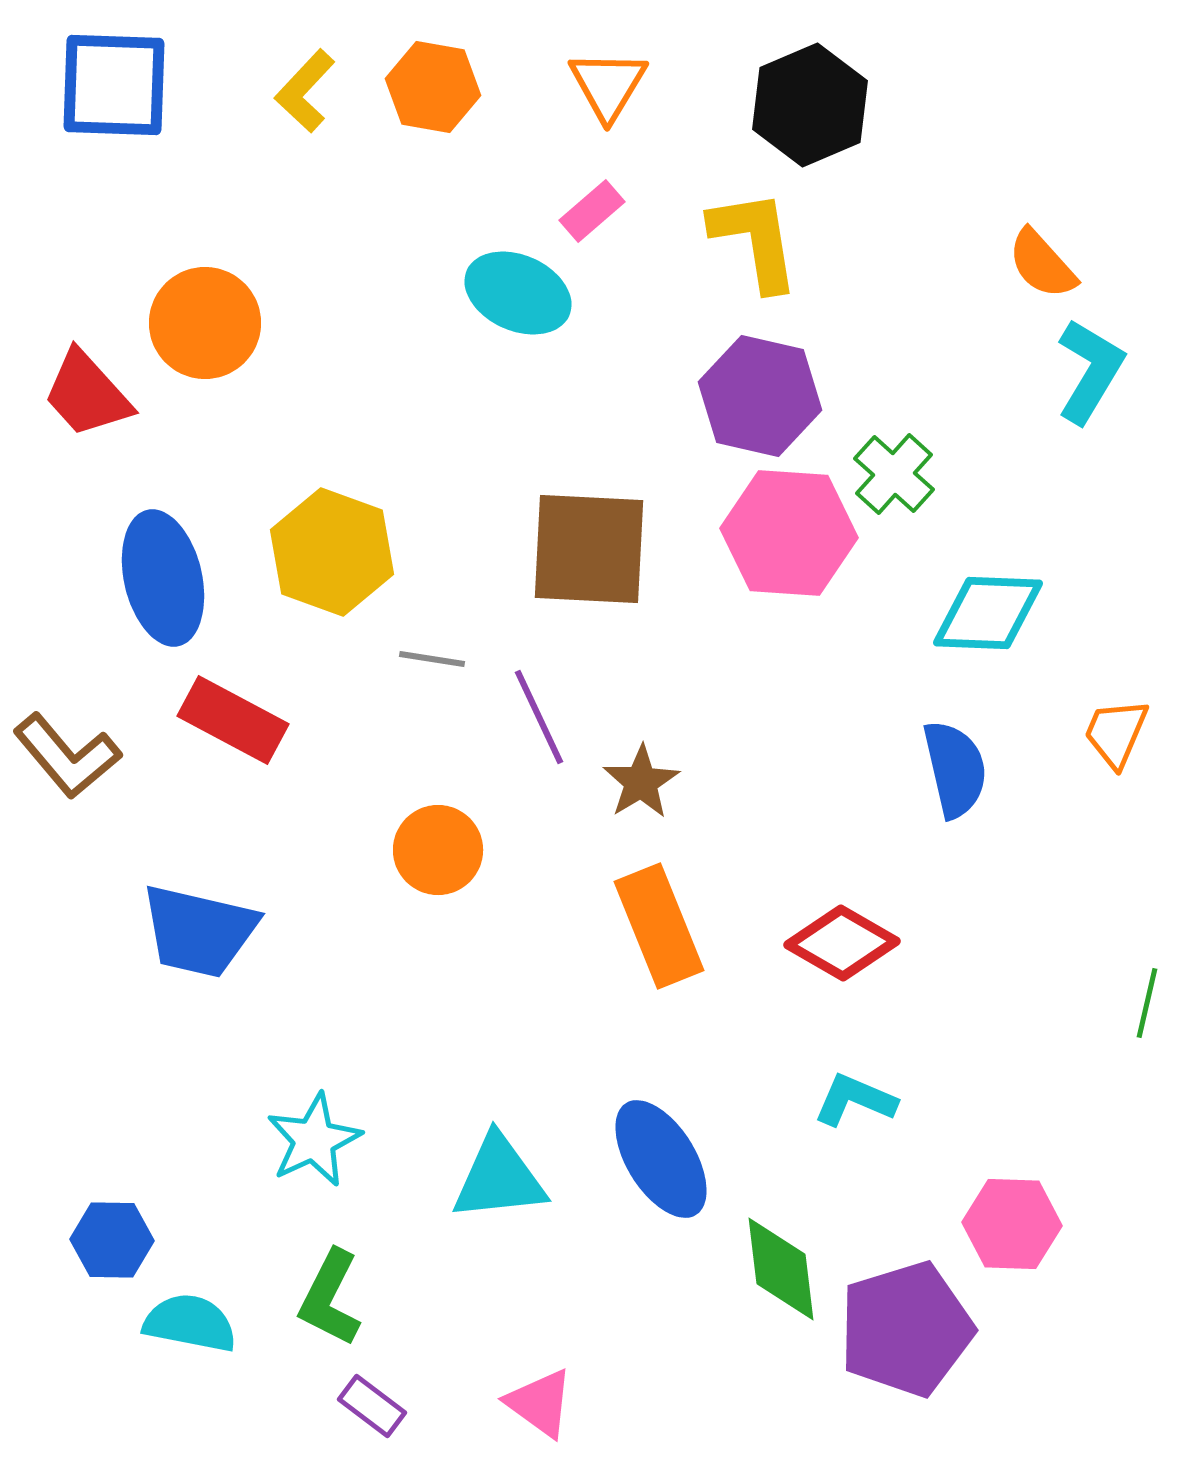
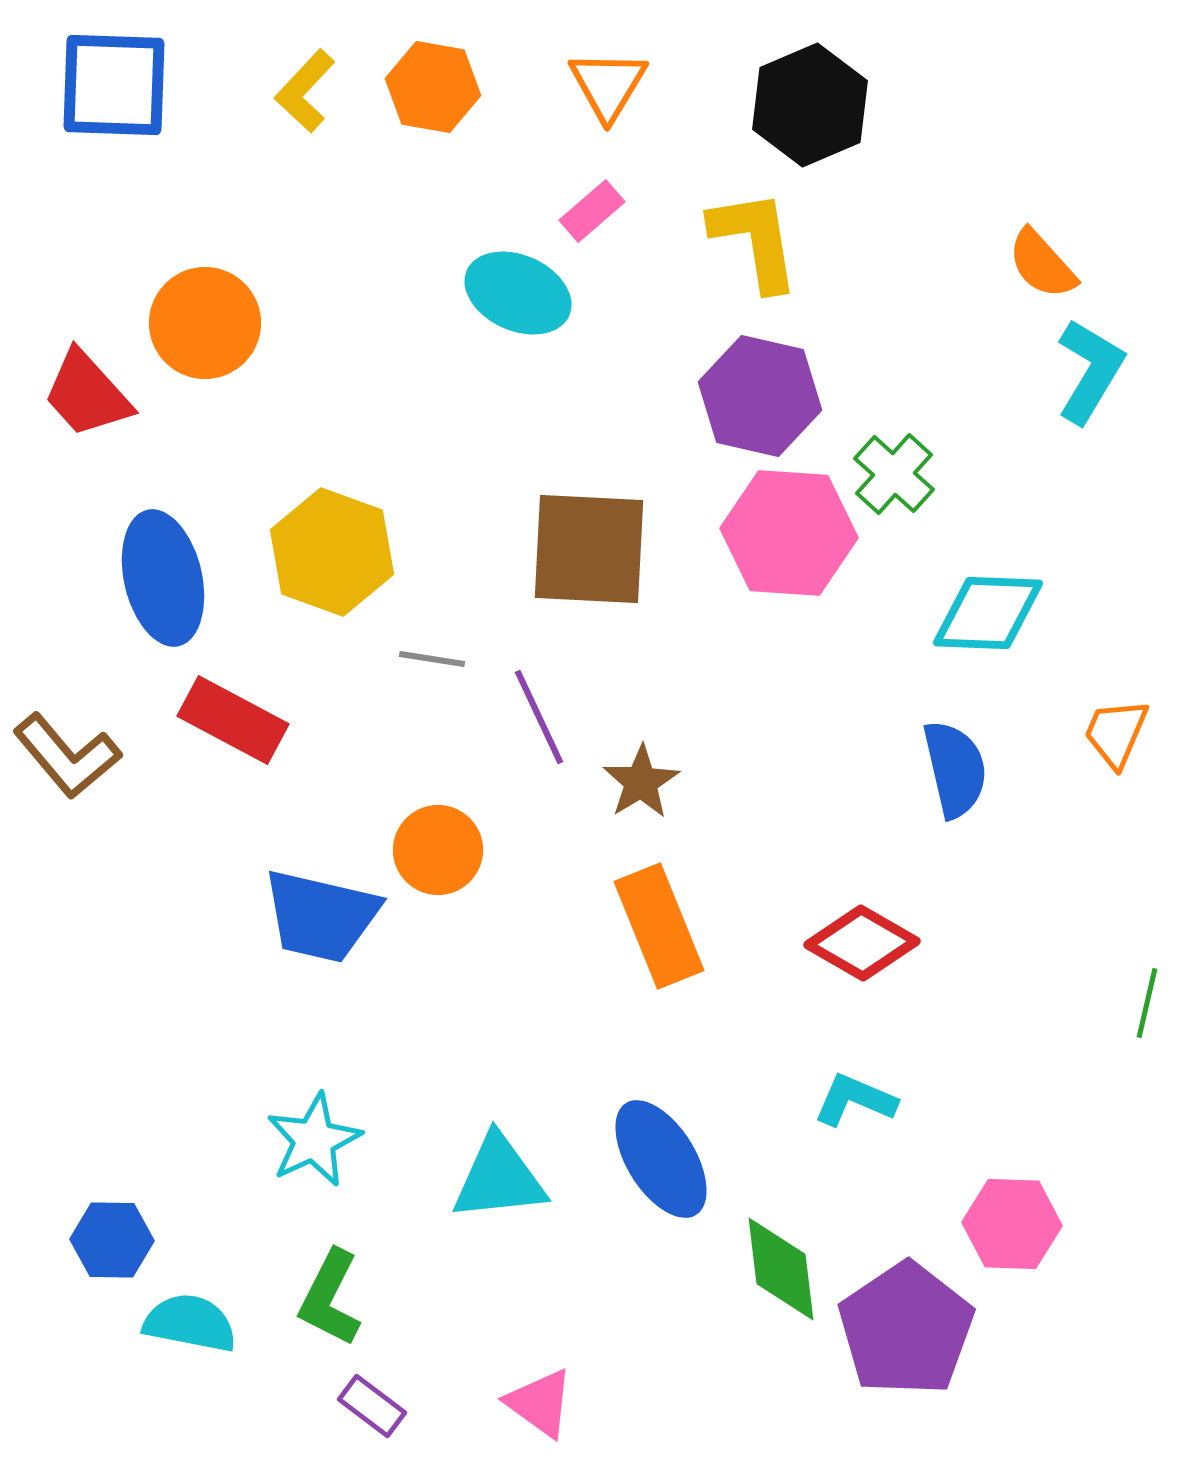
blue trapezoid at (199, 931): moved 122 px right, 15 px up
red diamond at (842, 943): moved 20 px right
purple pentagon at (906, 1329): rotated 17 degrees counterclockwise
